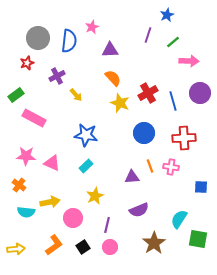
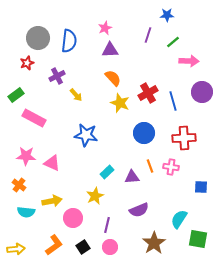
blue star at (167, 15): rotated 24 degrees clockwise
pink star at (92, 27): moved 13 px right, 1 px down
purple circle at (200, 93): moved 2 px right, 1 px up
cyan rectangle at (86, 166): moved 21 px right, 6 px down
yellow arrow at (50, 202): moved 2 px right, 1 px up
